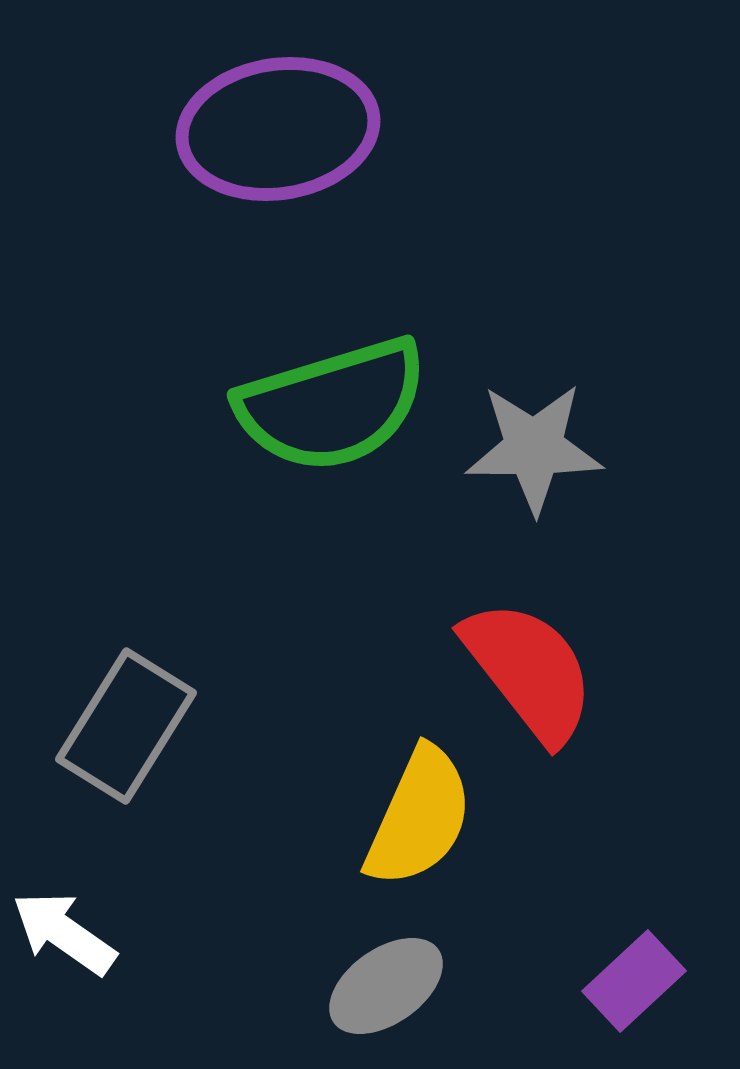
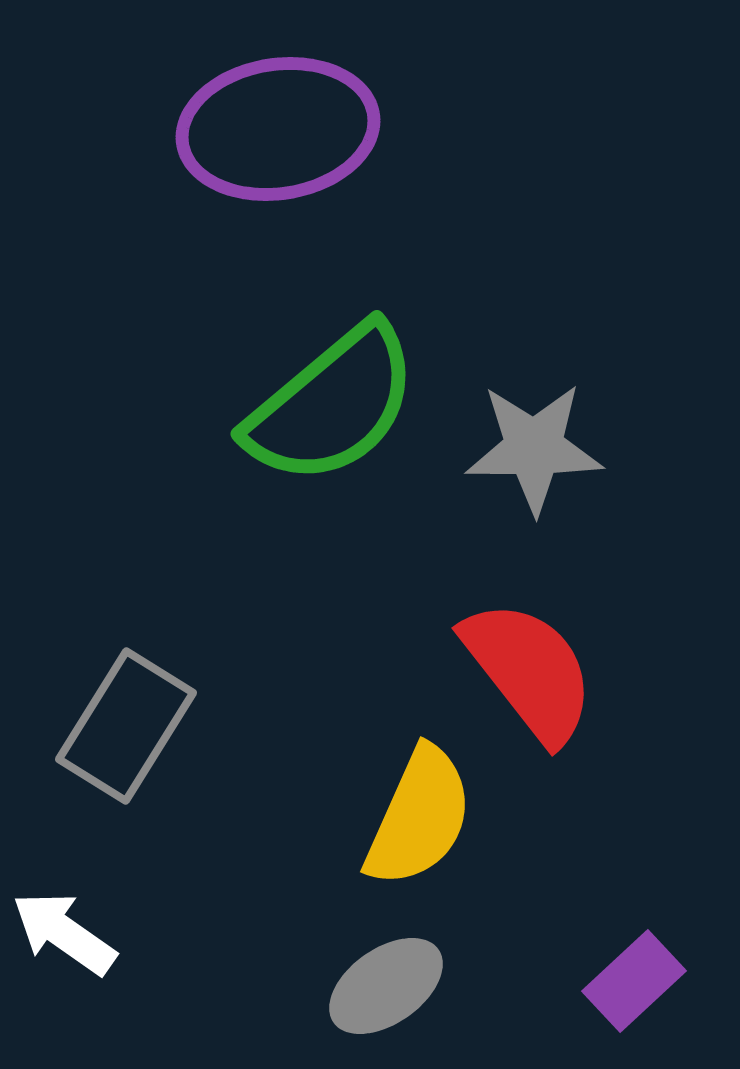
green semicircle: rotated 23 degrees counterclockwise
